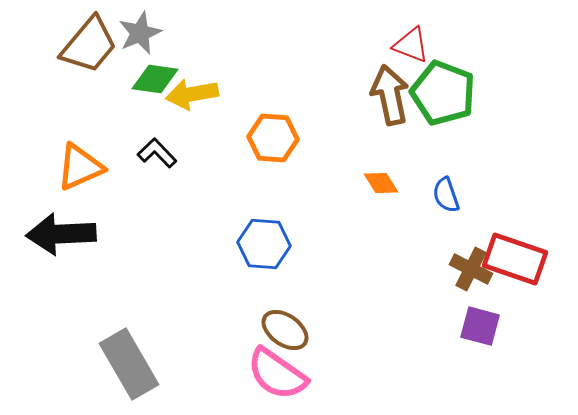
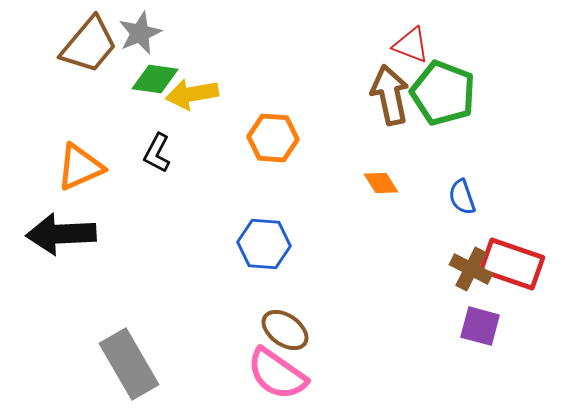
black L-shape: rotated 108 degrees counterclockwise
blue semicircle: moved 16 px right, 2 px down
red rectangle: moved 3 px left, 5 px down
